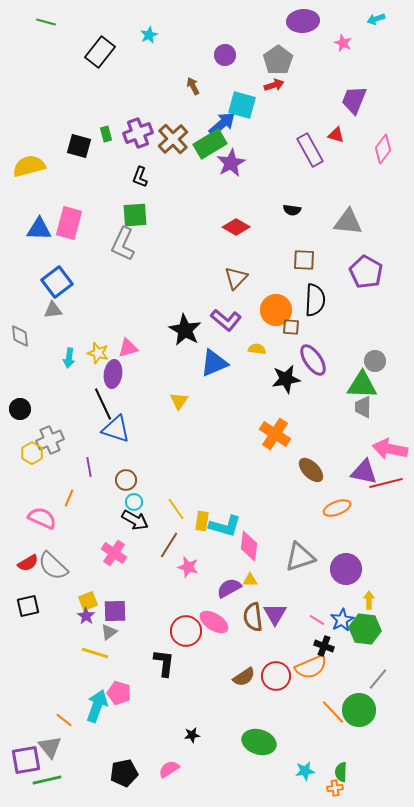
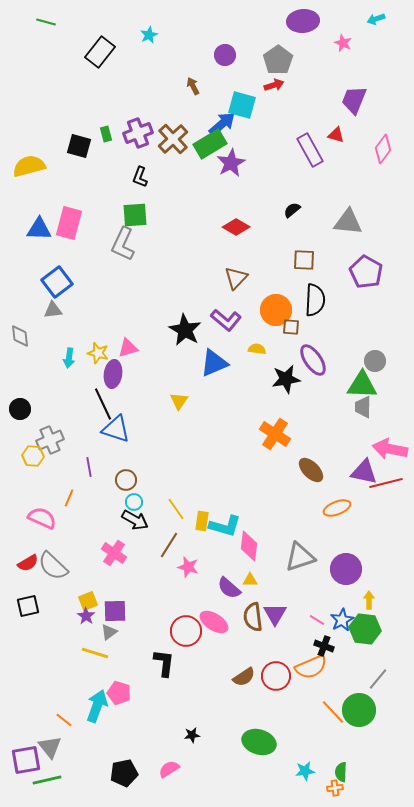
black semicircle at (292, 210): rotated 132 degrees clockwise
yellow hexagon at (32, 453): moved 1 px right, 3 px down; rotated 25 degrees counterclockwise
purple semicircle at (229, 588): rotated 110 degrees counterclockwise
